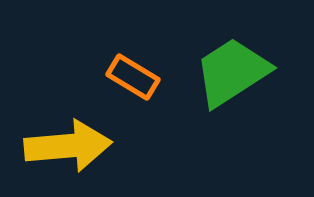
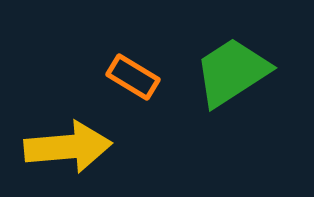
yellow arrow: moved 1 px down
